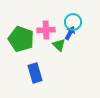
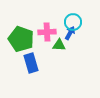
pink cross: moved 1 px right, 2 px down
green triangle: rotated 40 degrees counterclockwise
blue rectangle: moved 4 px left, 10 px up
